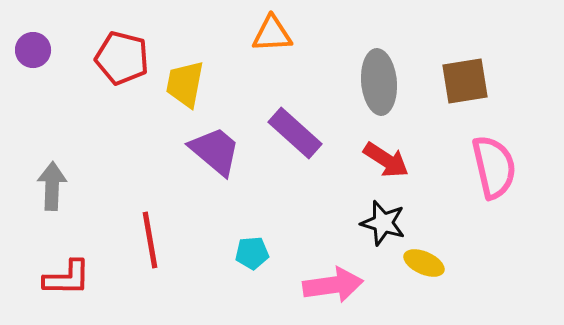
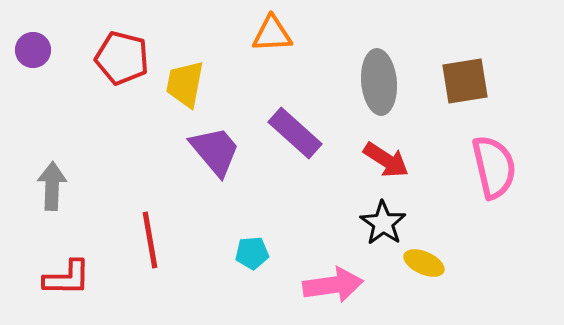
purple trapezoid: rotated 10 degrees clockwise
black star: rotated 18 degrees clockwise
